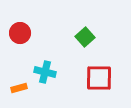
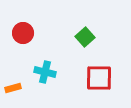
red circle: moved 3 px right
orange rectangle: moved 6 px left
